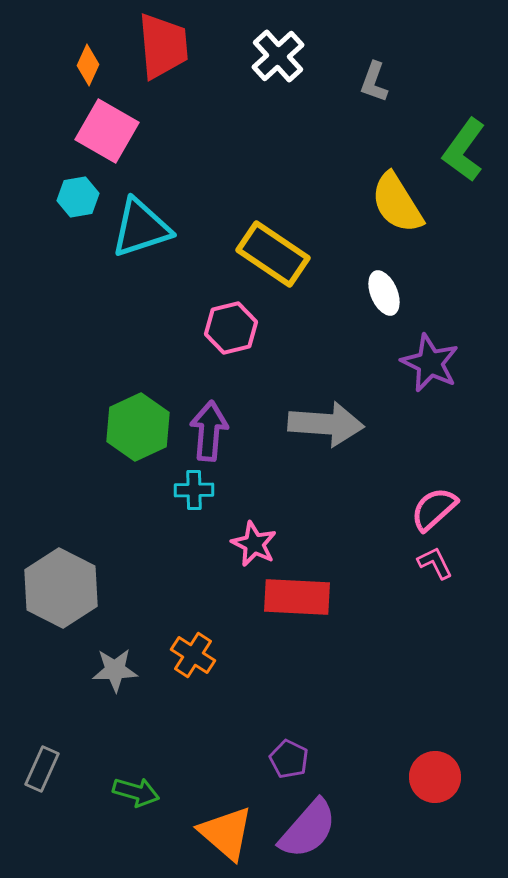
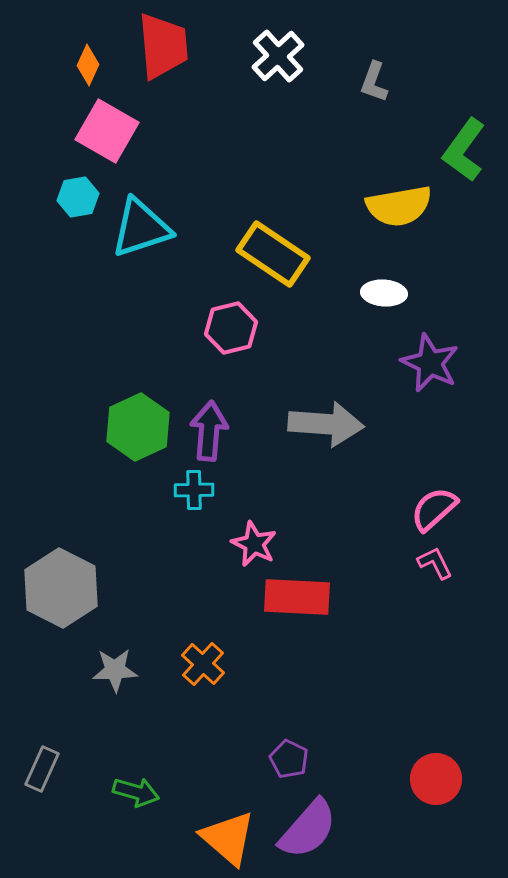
yellow semicircle: moved 2 px right, 3 px down; rotated 68 degrees counterclockwise
white ellipse: rotated 63 degrees counterclockwise
orange cross: moved 10 px right, 9 px down; rotated 9 degrees clockwise
red circle: moved 1 px right, 2 px down
orange triangle: moved 2 px right, 5 px down
